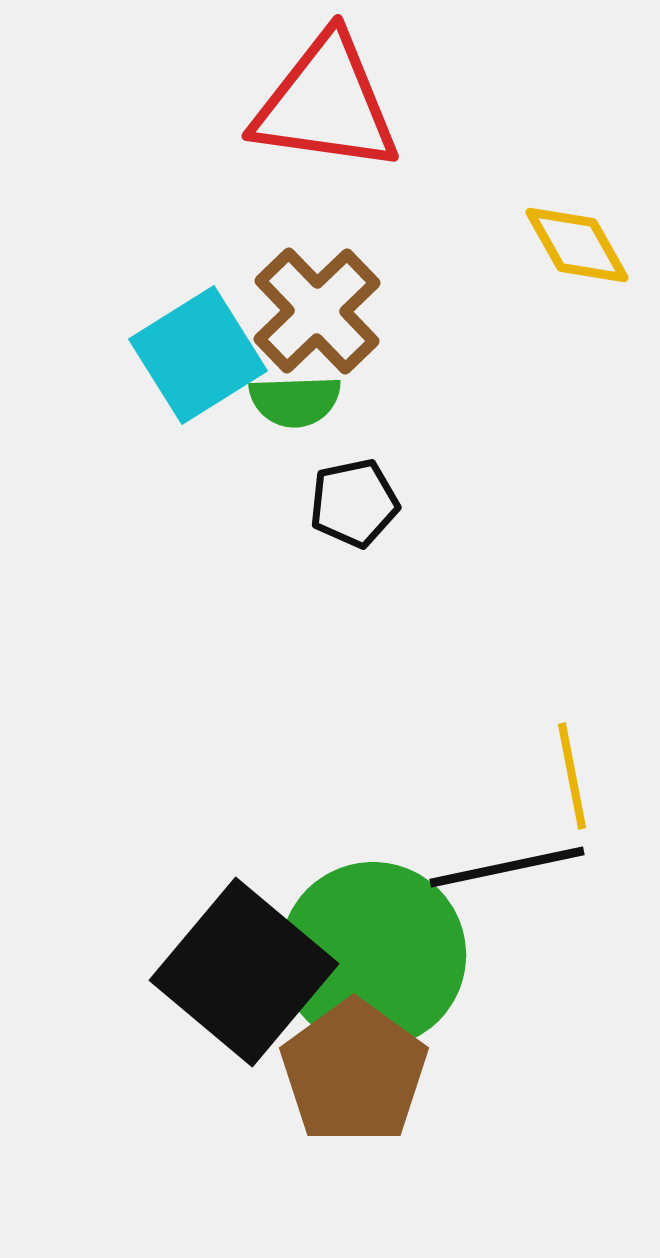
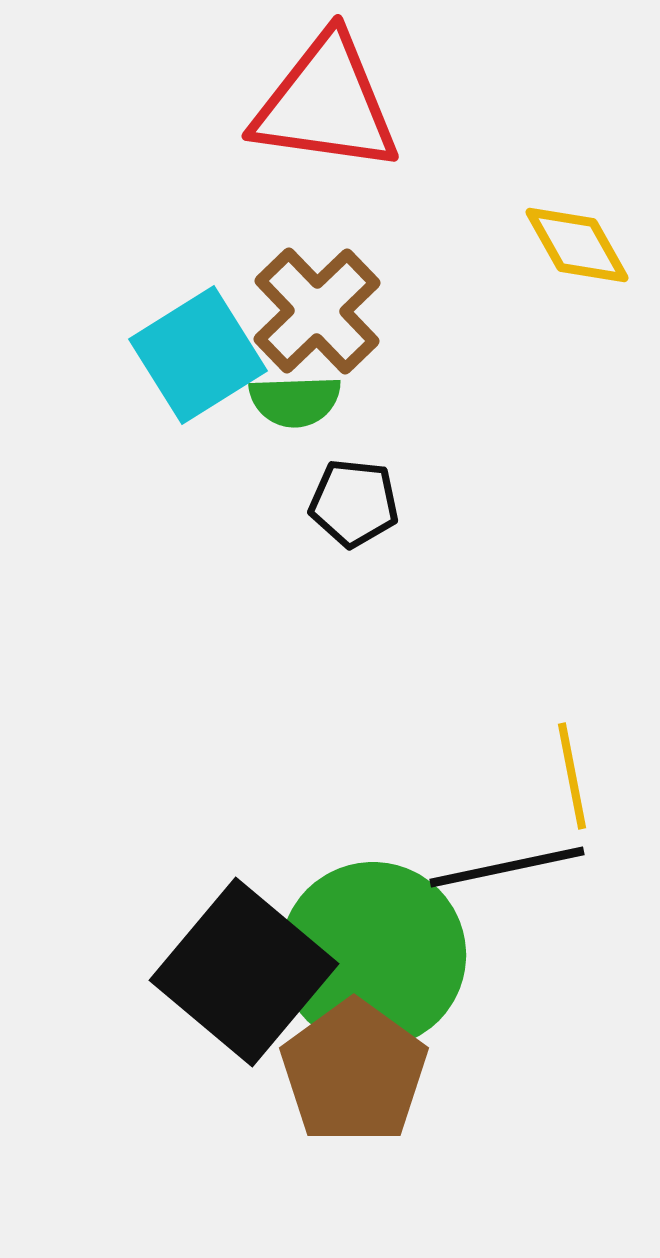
black pentagon: rotated 18 degrees clockwise
